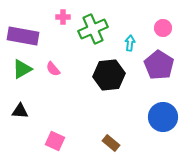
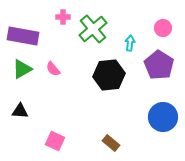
green cross: rotated 16 degrees counterclockwise
